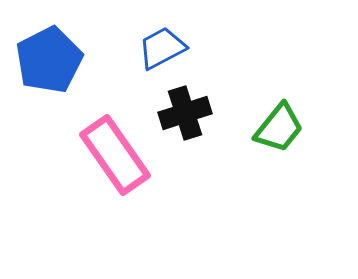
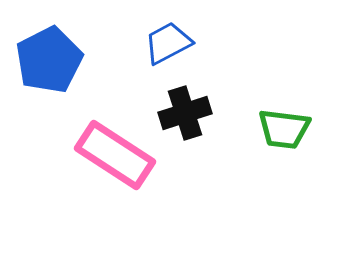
blue trapezoid: moved 6 px right, 5 px up
green trapezoid: moved 5 px right, 1 px down; rotated 58 degrees clockwise
pink rectangle: rotated 22 degrees counterclockwise
